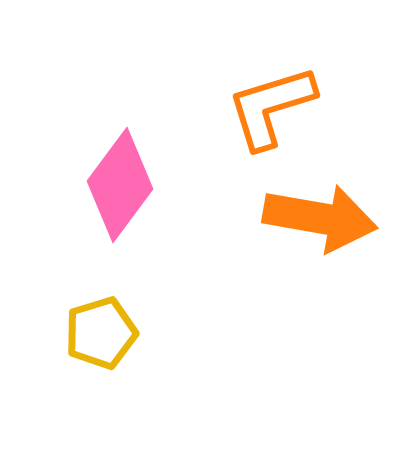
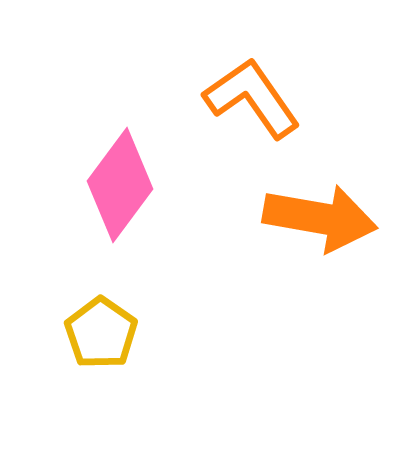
orange L-shape: moved 19 px left, 9 px up; rotated 72 degrees clockwise
yellow pentagon: rotated 20 degrees counterclockwise
